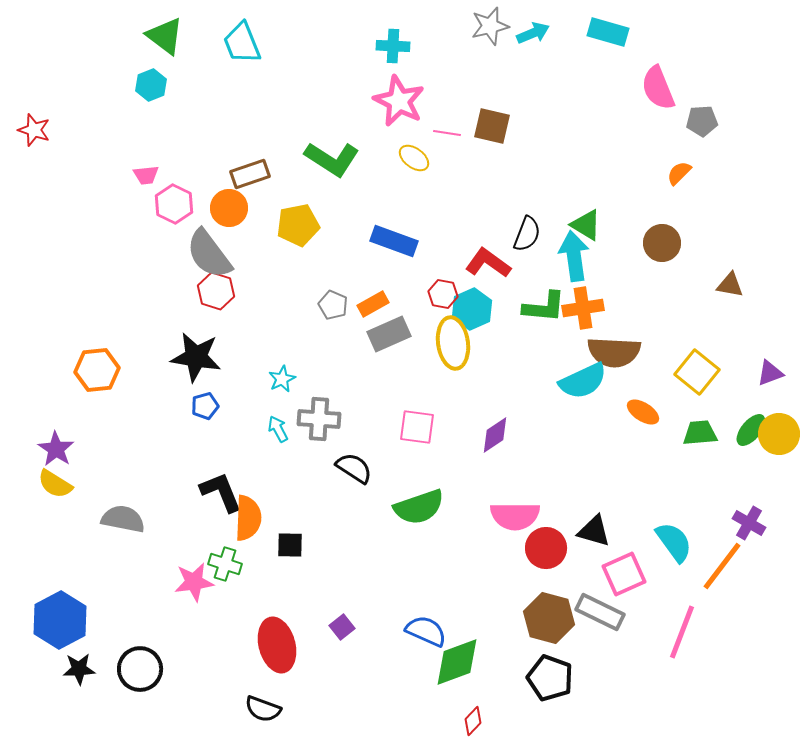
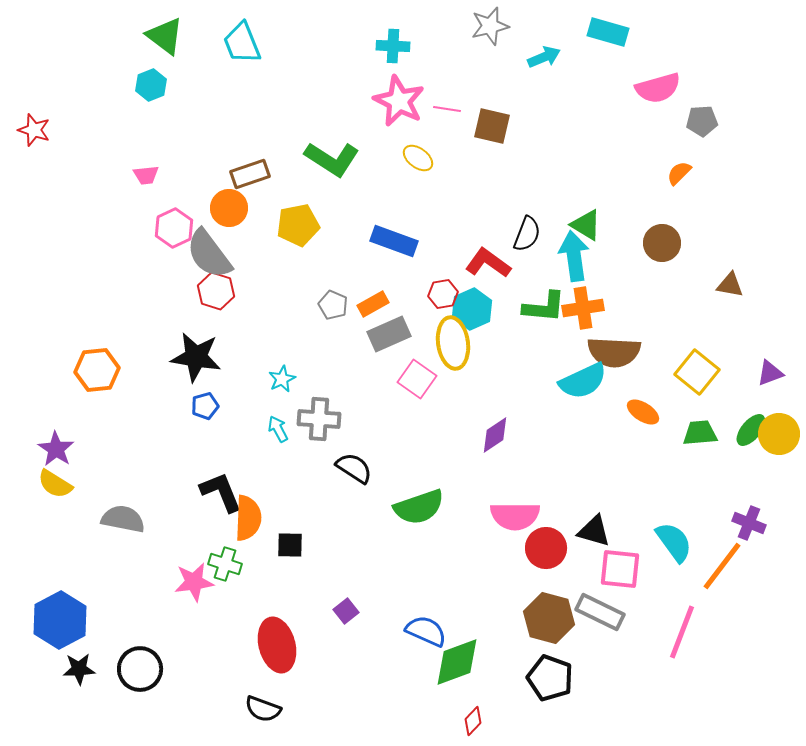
cyan arrow at (533, 33): moved 11 px right, 24 px down
pink semicircle at (658, 88): rotated 84 degrees counterclockwise
pink line at (447, 133): moved 24 px up
yellow ellipse at (414, 158): moved 4 px right
pink hexagon at (174, 204): moved 24 px down; rotated 9 degrees clockwise
red hexagon at (443, 294): rotated 20 degrees counterclockwise
pink square at (417, 427): moved 48 px up; rotated 27 degrees clockwise
purple cross at (749, 523): rotated 8 degrees counterclockwise
pink square at (624, 574): moved 4 px left, 5 px up; rotated 30 degrees clockwise
purple square at (342, 627): moved 4 px right, 16 px up
